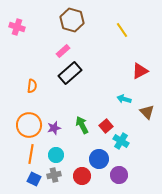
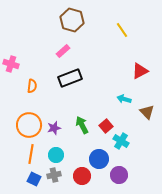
pink cross: moved 6 px left, 37 px down
black rectangle: moved 5 px down; rotated 20 degrees clockwise
